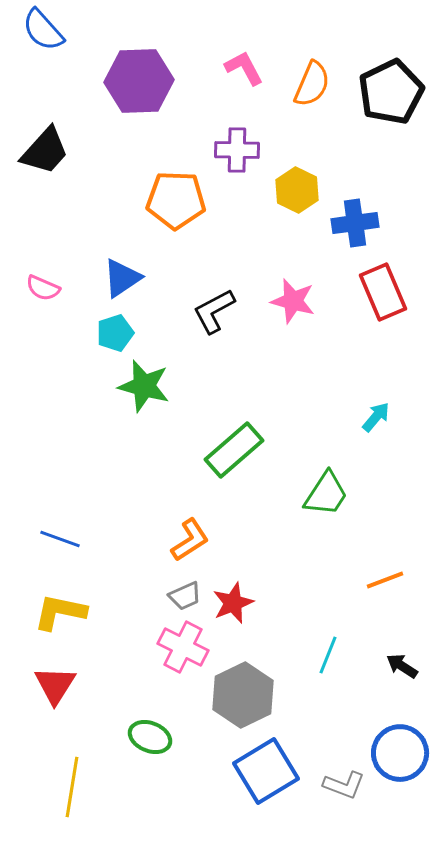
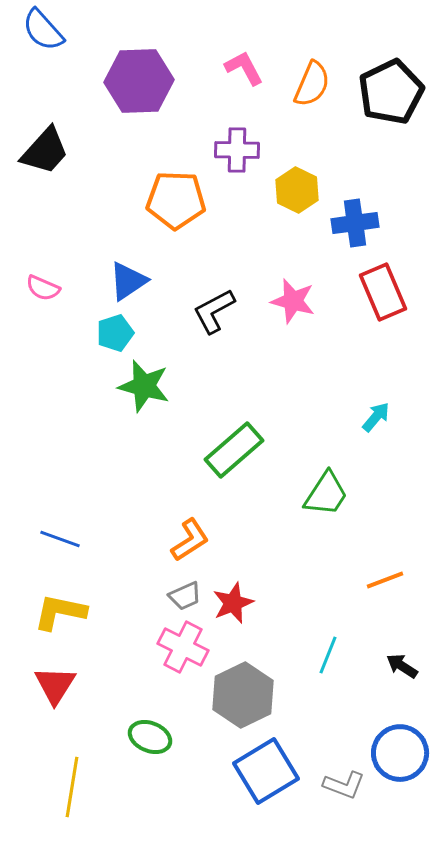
blue triangle: moved 6 px right, 3 px down
